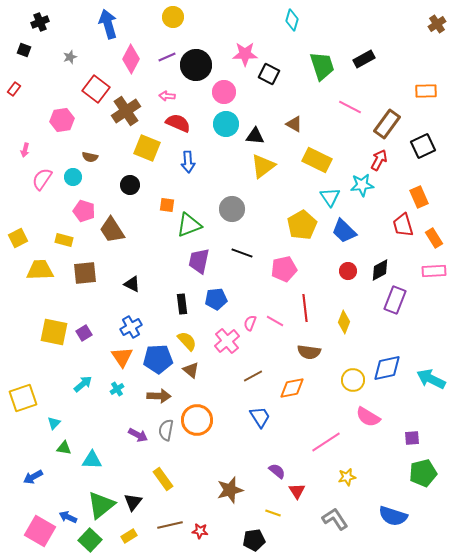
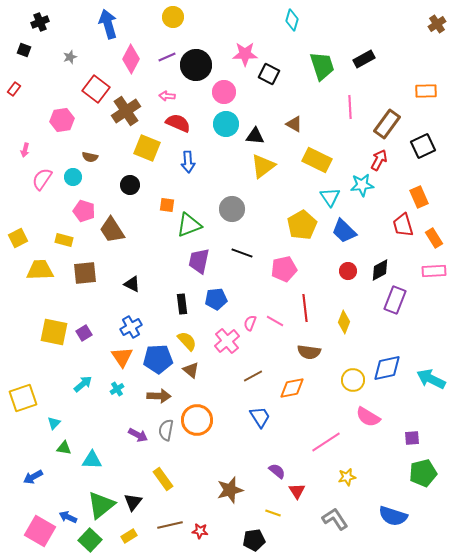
pink line at (350, 107): rotated 60 degrees clockwise
